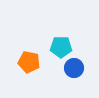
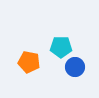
blue circle: moved 1 px right, 1 px up
